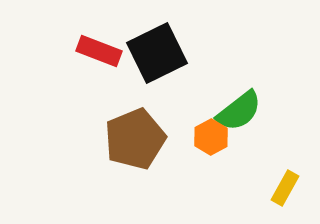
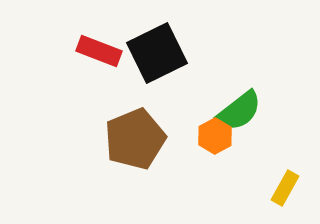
orange hexagon: moved 4 px right, 1 px up
